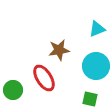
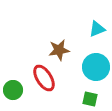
cyan circle: moved 1 px down
